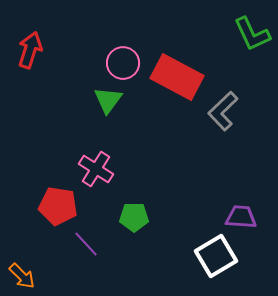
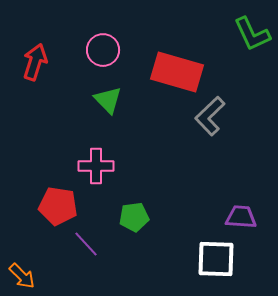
red arrow: moved 5 px right, 12 px down
pink circle: moved 20 px left, 13 px up
red rectangle: moved 5 px up; rotated 12 degrees counterclockwise
green triangle: rotated 20 degrees counterclockwise
gray L-shape: moved 13 px left, 5 px down
pink cross: moved 3 px up; rotated 32 degrees counterclockwise
green pentagon: rotated 8 degrees counterclockwise
white square: moved 3 px down; rotated 33 degrees clockwise
